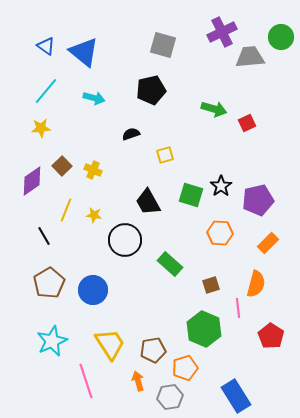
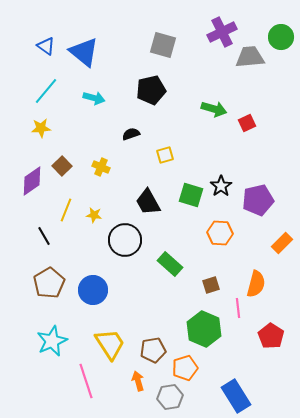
yellow cross at (93, 170): moved 8 px right, 3 px up
orange rectangle at (268, 243): moved 14 px right
